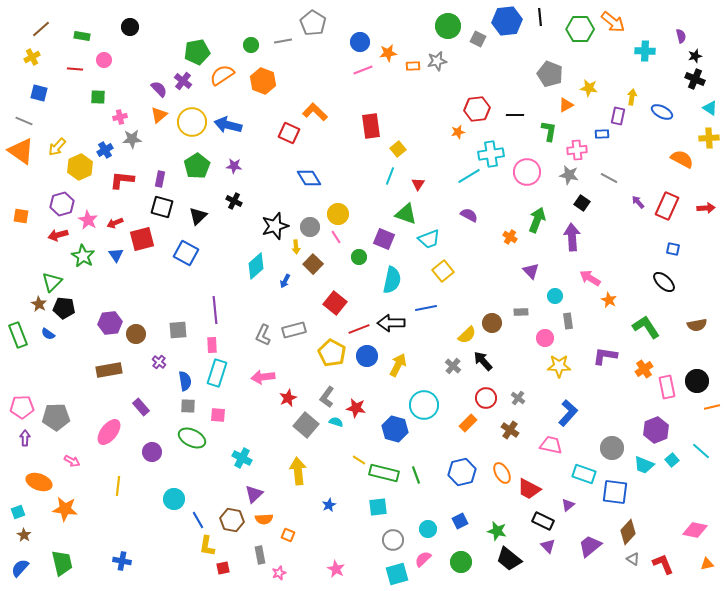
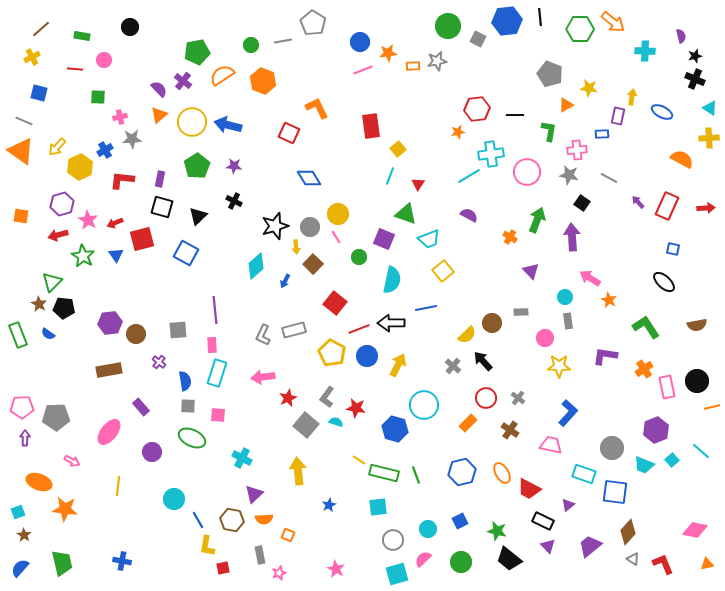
orange L-shape at (315, 112): moved 2 px right, 4 px up; rotated 20 degrees clockwise
cyan circle at (555, 296): moved 10 px right, 1 px down
